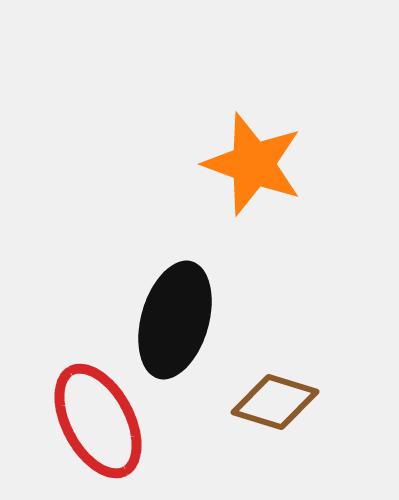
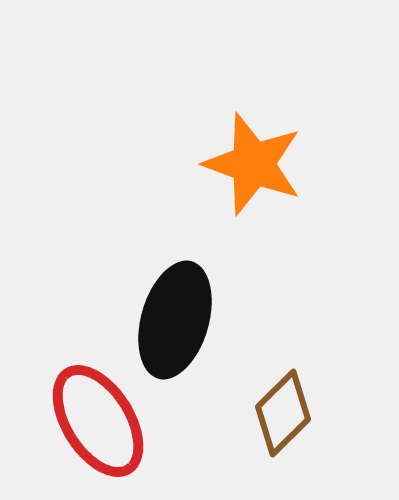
brown diamond: moved 8 px right, 11 px down; rotated 62 degrees counterclockwise
red ellipse: rotated 4 degrees counterclockwise
